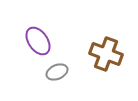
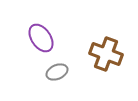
purple ellipse: moved 3 px right, 3 px up
